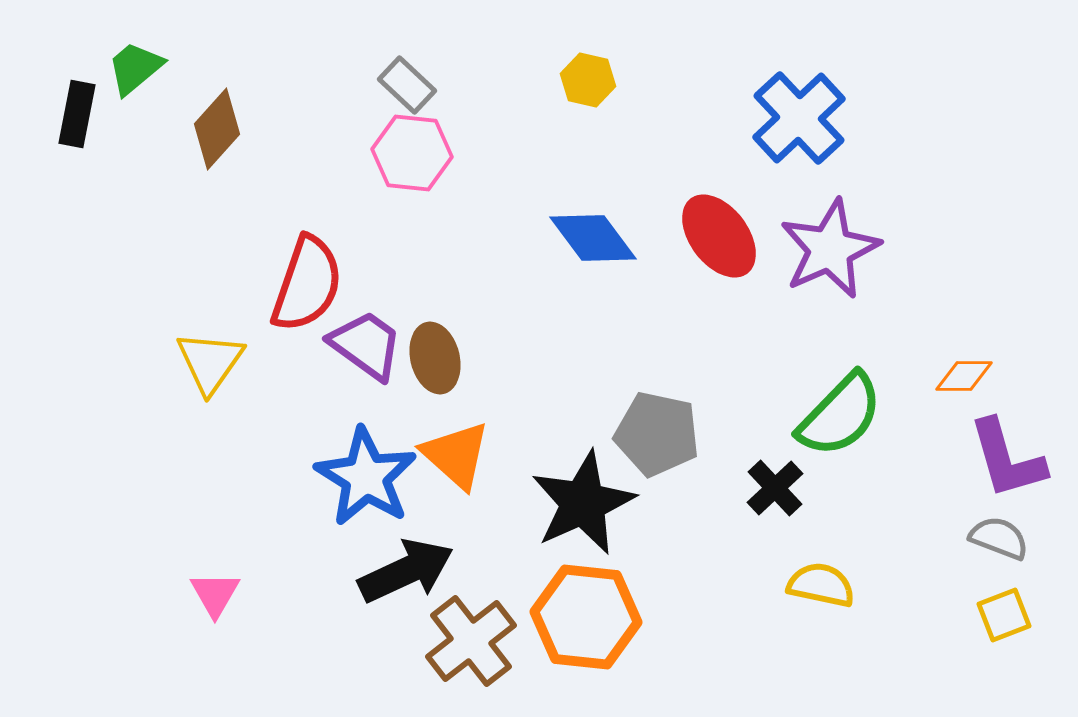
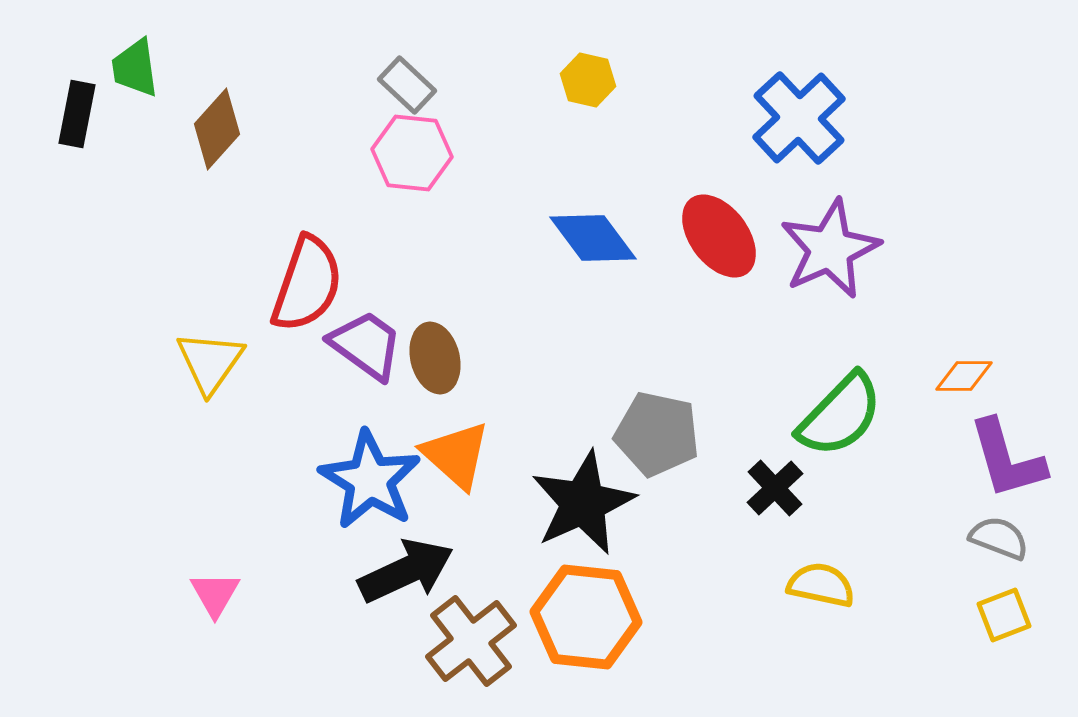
green trapezoid: rotated 58 degrees counterclockwise
blue star: moved 4 px right, 3 px down
